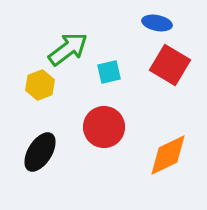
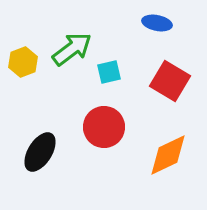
green arrow: moved 4 px right
red square: moved 16 px down
yellow hexagon: moved 17 px left, 23 px up
